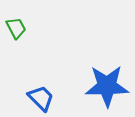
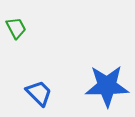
blue trapezoid: moved 2 px left, 5 px up
